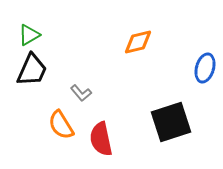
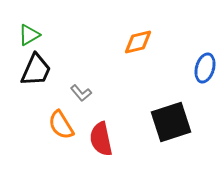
black trapezoid: moved 4 px right
